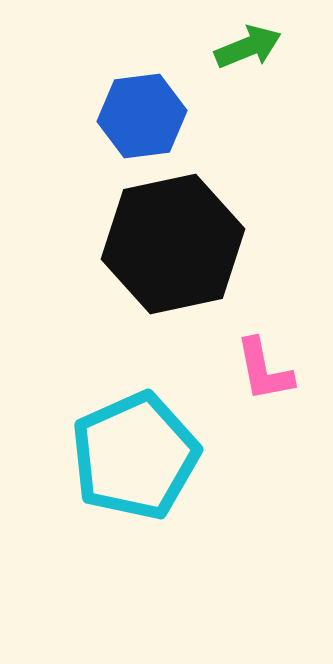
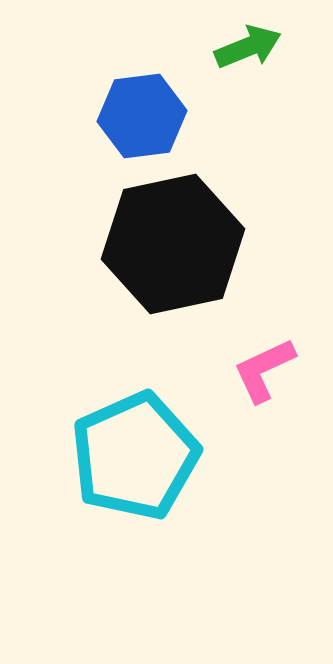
pink L-shape: rotated 76 degrees clockwise
